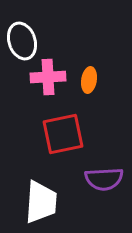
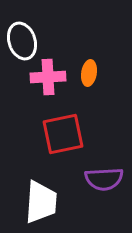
orange ellipse: moved 7 px up
